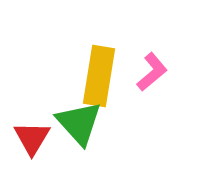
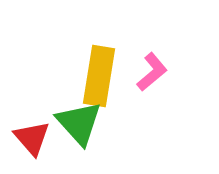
red triangle: rotated 12 degrees counterclockwise
